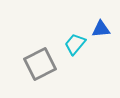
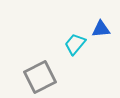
gray square: moved 13 px down
